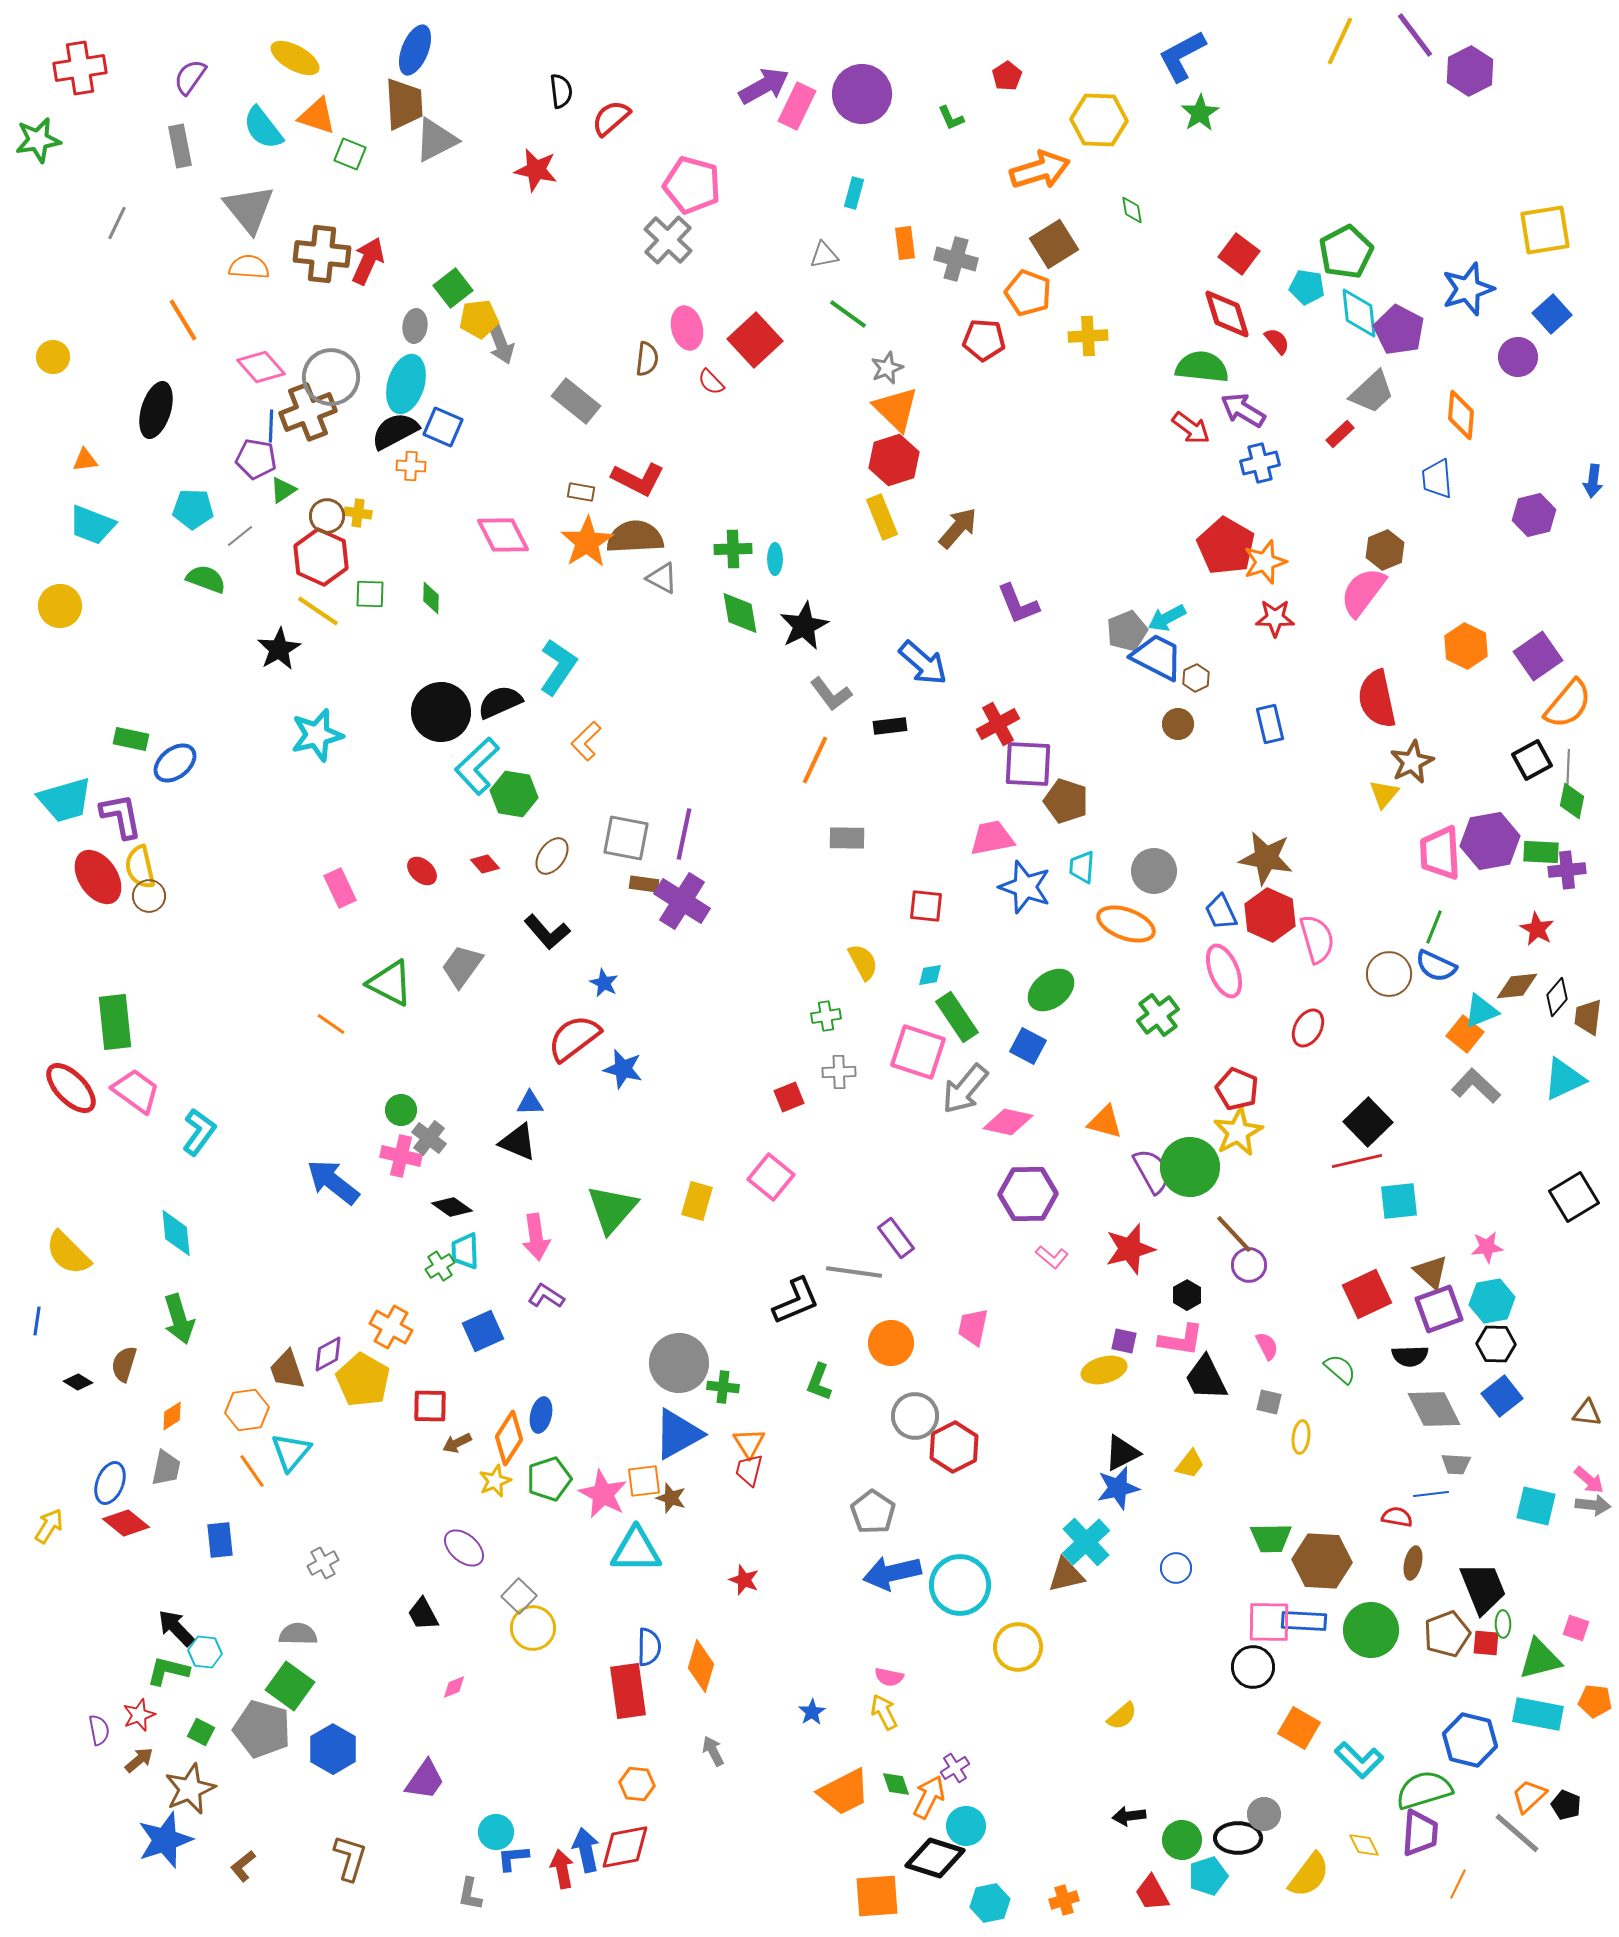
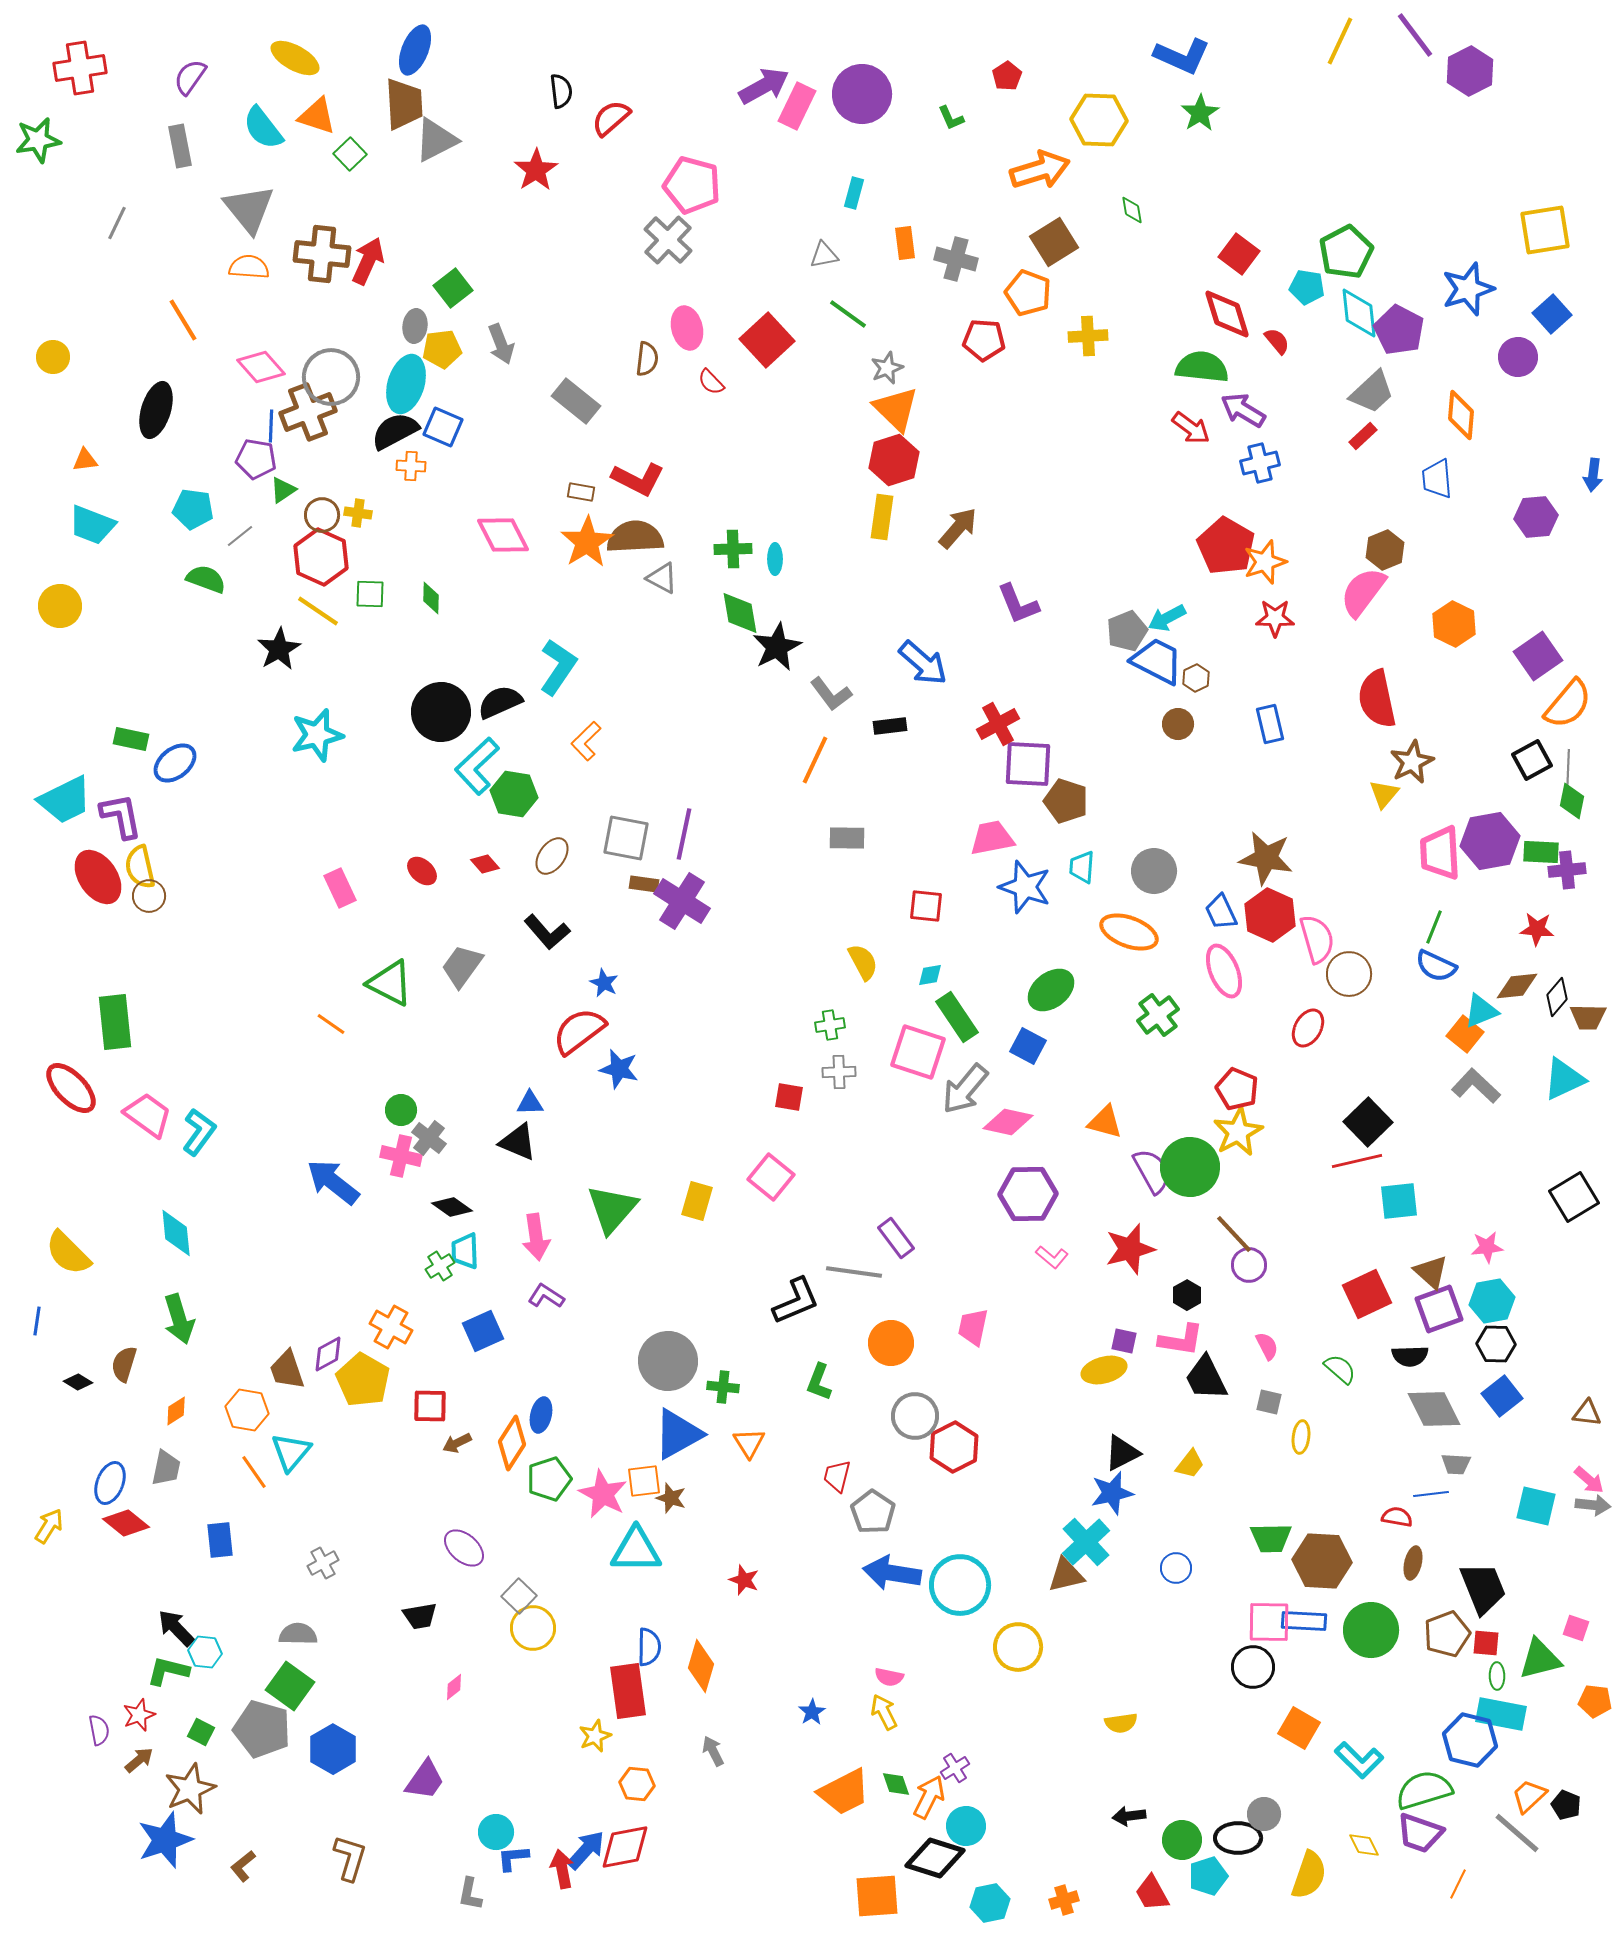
blue L-shape at (1182, 56): rotated 128 degrees counterclockwise
green square at (350, 154): rotated 24 degrees clockwise
red star at (536, 170): rotated 27 degrees clockwise
brown square at (1054, 244): moved 2 px up
yellow pentagon at (479, 319): moved 37 px left, 30 px down
red square at (755, 340): moved 12 px right
red rectangle at (1340, 434): moved 23 px right, 2 px down
blue arrow at (1593, 481): moved 6 px up
cyan pentagon at (193, 509): rotated 6 degrees clockwise
purple hexagon at (1534, 515): moved 2 px right, 2 px down; rotated 9 degrees clockwise
brown circle at (327, 516): moved 5 px left, 1 px up
yellow rectangle at (882, 517): rotated 30 degrees clockwise
black star at (804, 626): moved 27 px left, 21 px down
orange hexagon at (1466, 646): moved 12 px left, 22 px up
blue trapezoid at (1157, 657): moved 4 px down
cyan trapezoid at (65, 800): rotated 10 degrees counterclockwise
orange ellipse at (1126, 924): moved 3 px right, 8 px down
red star at (1537, 929): rotated 24 degrees counterclockwise
brown circle at (1389, 974): moved 40 px left
green cross at (826, 1016): moved 4 px right, 9 px down
brown trapezoid at (1588, 1017): rotated 96 degrees counterclockwise
red semicircle at (574, 1038): moved 5 px right, 7 px up
blue star at (623, 1069): moved 4 px left
pink trapezoid at (136, 1091): moved 12 px right, 24 px down
red square at (789, 1097): rotated 32 degrees clockwise
gray circle at (679, 1363): moved 11 px left, 2 px up
orange hexagon at (247, 1410): rotated 18 degrees clockwise
orange diamond at (172, 1416): moved 4 px right, 5 px up
orange diamond at (509, 1438): moved 3 px right, 5 px down
red trapezoid at (749, 1470): moved 88 px right, 6 px down
orange line at (252, 1471): moved 2 px right, 1 px down
yellow star at (495, 1481): moved 100 px right, 255 px down
blue star at (1118, 1488): moved 6 px left, 5 px down
blue arrow at (892, 1573): rotated 22 degrees clockwise
black trapezoid at (423, 1614): moved 3 px left, 2 px down; rotated 72 degrees counterclockwise
green ellipse at (1503, 1624): moved 6 px left, 52 px down
pink diamond at (454, 1687): rotated 16 degrees counterclockwise
cyan rectangle at (1538, 1714): moved 37 px left
yellow semicircle at (1122, 1716): moved 1 px left, 7 px down; rotated 32 degrees clockwise
purple trapezoid at (1420, 1833): rotated 105 degrees clockwise
blue arrow at (586, 1850): rotated 54 degrees clockwise
yellow semicircle at (1309, 1875): rotated 18 degrees counterclockwise
